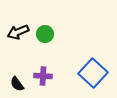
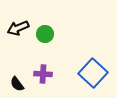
black arrow: moved 4 px up
purple cross: moved 2 px up
